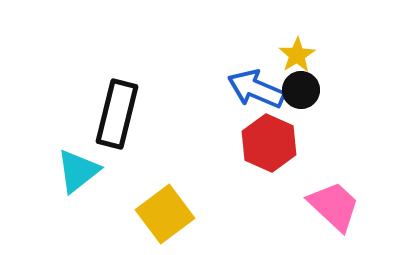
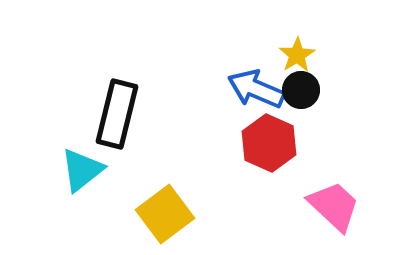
cyan triangle: moved 4 px right, 1 px up
